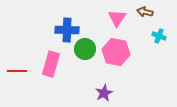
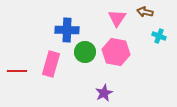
green circle: moved 3 px down
